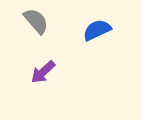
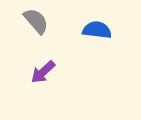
blue semicircle: rotated 32 degrees clockwise
